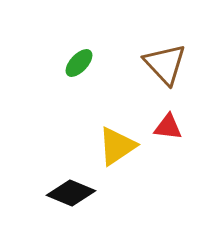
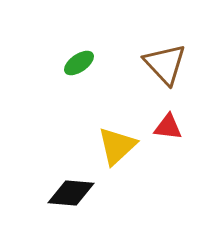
green ellipse: rotated 12 degrees clockwise
yellow triangle: rotated 9 degrees counterclockwise
black diamond: rotated 18 degrees counterclockwise
